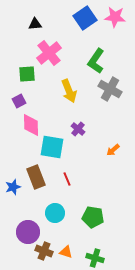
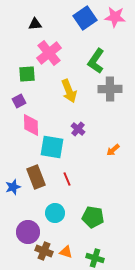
gray cross: rotated 30 degrees counterclockwise
